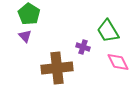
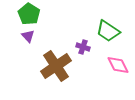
green trapezoid: rotated 25 degrees counterclockwise
purple triangle: moved 3 px right
pink diamond: moved 3 px down
brown cross: moved 1 px left, 2 px up; rotated 28 degrees counterclockwise
